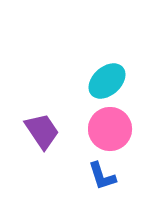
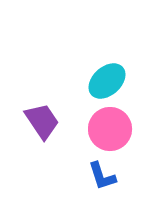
purple trapezoid: moved 10 px up
